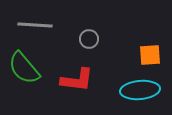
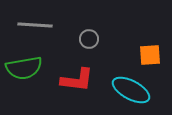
green semicircle: rotated 60 degrees counterclockwise
cyan ellipse: moved 9 px left; rotated 33 degrees clockwise
